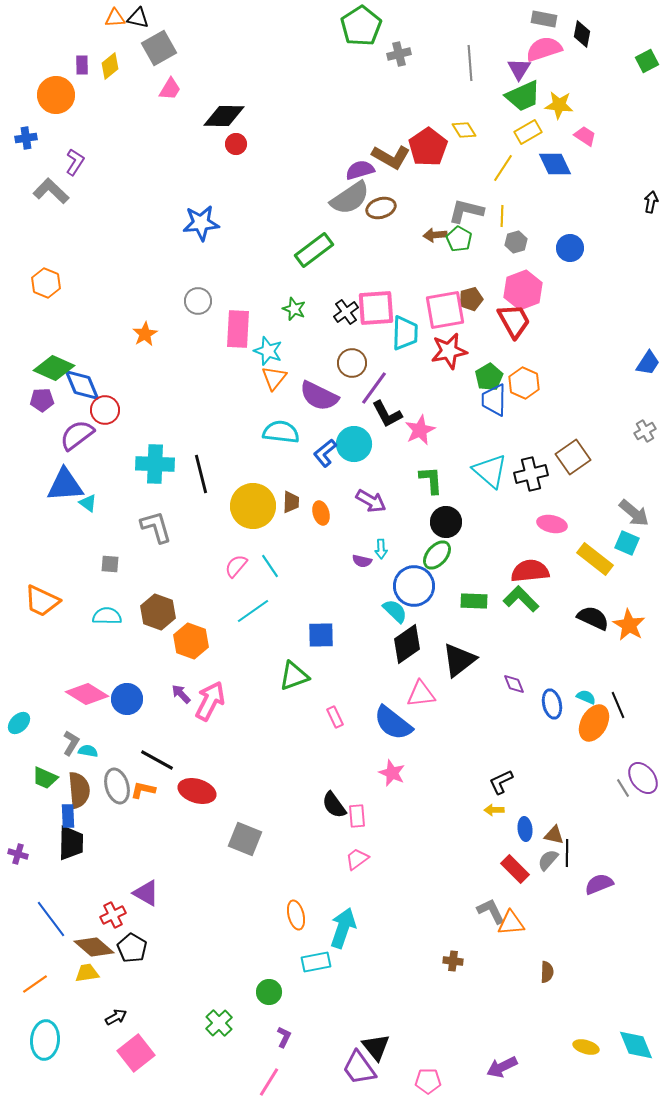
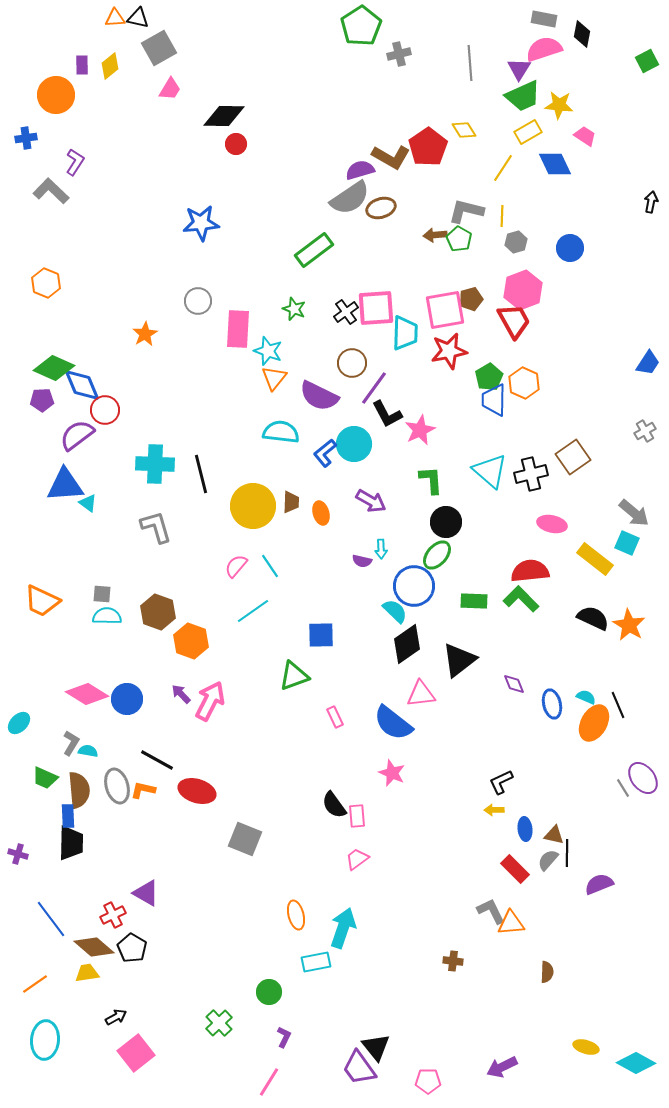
gray square at (110, 564): moved 8 px left, 30 px down
cyan diamond at (636, 1045): moved 18 px down; rotated 39 degrees counterclockwise
